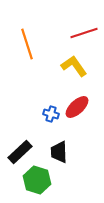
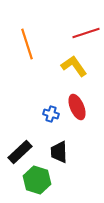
red line: moved 2 px right
red ellipse: rotated 70 degrees counterclockwise
